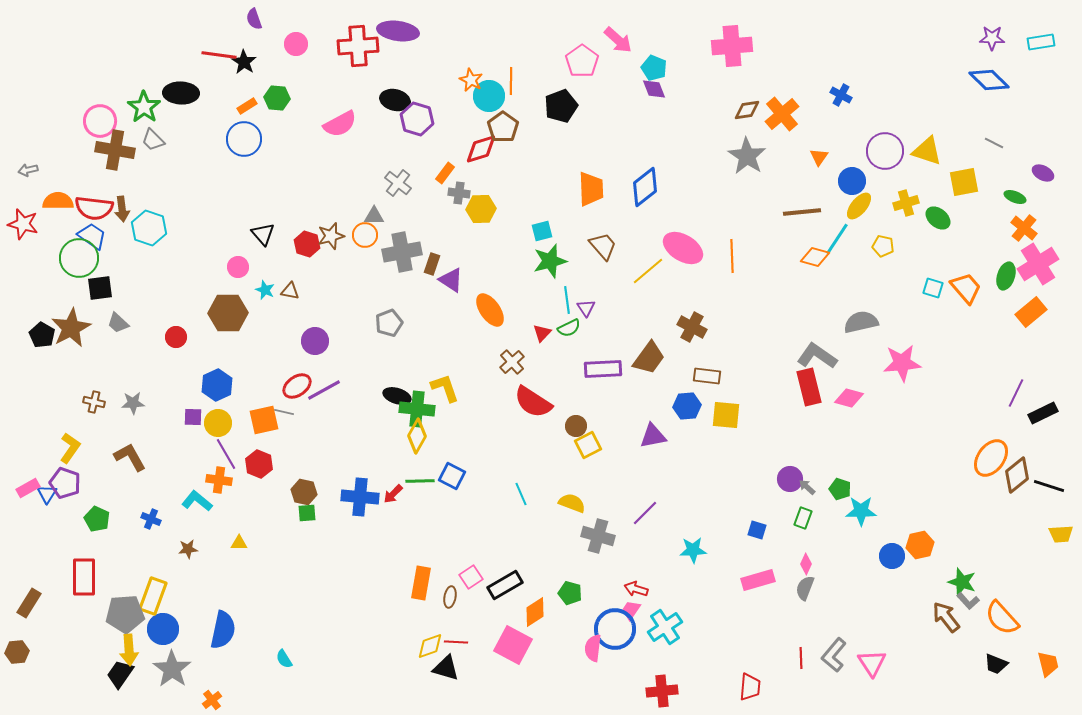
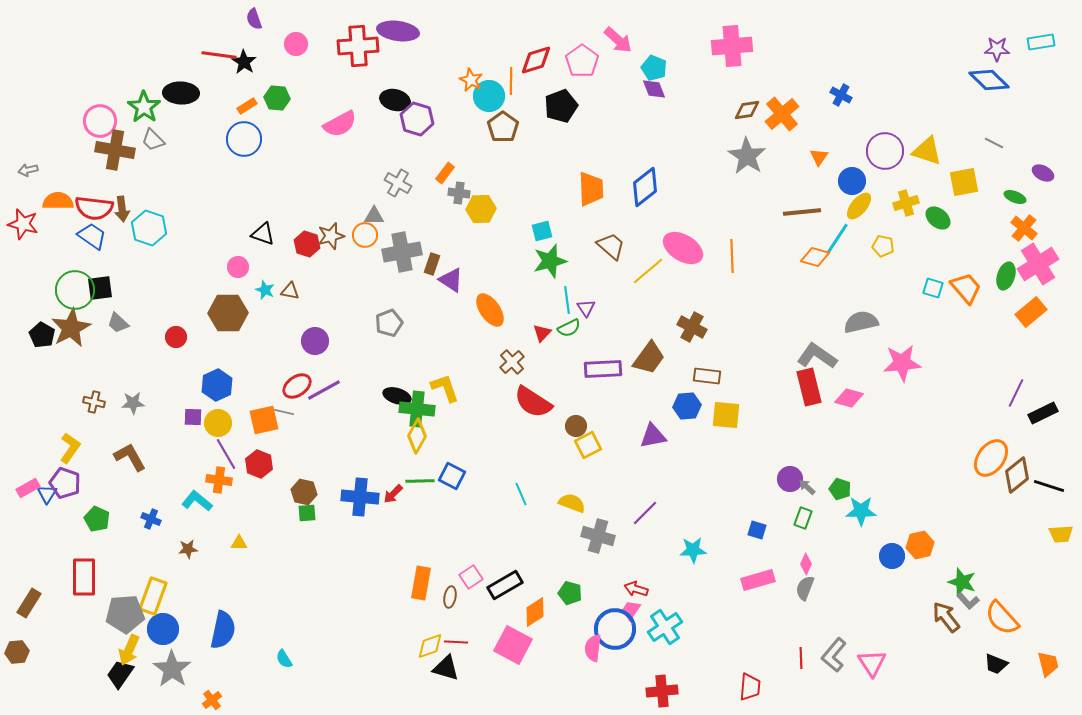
purple star at (992, 38): moved 5 px right, 11 px down
red diamond at (481, 149): moved 55 px right, 89 px up
gray cross at (398, 183): rotated 8 degrees counterclockwise
black triangle at (263, 234): rotated 30 degrees counterclockwise
brown trapezoid at (603, 246): moved 8 px right; rotated 8 degrees counterclockwise
green circle at (79, 258): moved 4 px left, 32 px down
yellow arrow at (129, 650): rotated 28 degrees clockwise
